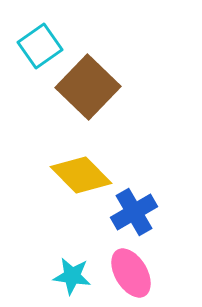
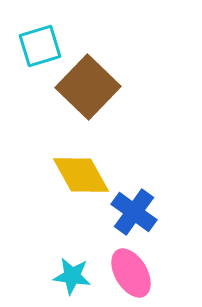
cyan square: rotated 18 degrees clockwise
yellow diamond: rotated 16 degrees clockwise
blue cross: rotated 24 degrees counterclockwise
